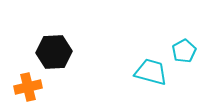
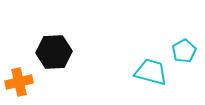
orange cross: moved 9 px left, 5 px up
